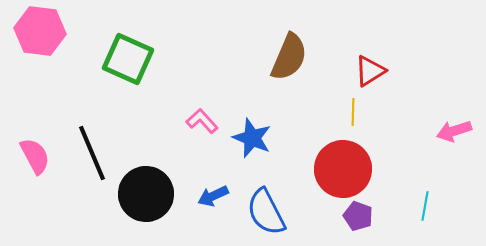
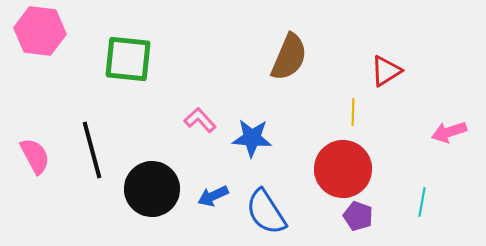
green square: rotated 18 degrees counterclockwise
red triangle: moved 16 px right
pink L-shape: moved 2 px left, 1 px up
pink arrow: moved 5 px left, 1 px down
blue star: rotated 18 degrees counterclockwise
black line: moved 3 px up; rotated 8 degrees clockwise
black circle: moved 6 px right, 5 px up
cyan line: moved 3 px left, 4 px up
blue semicircle: rotated 6 degrees counterclockwise
